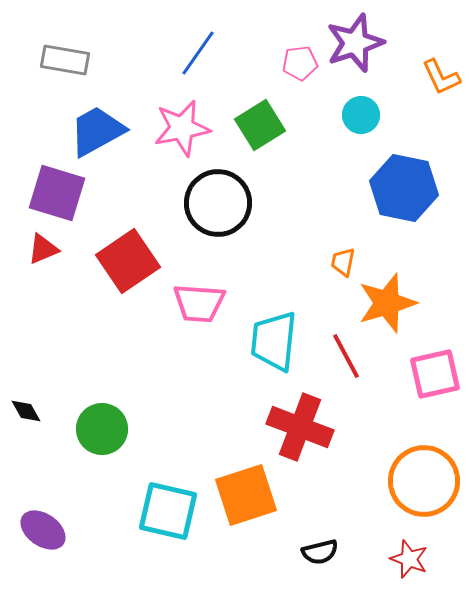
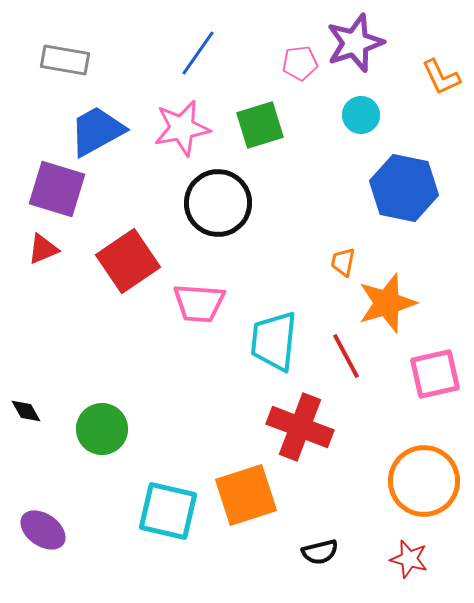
green square: rotated 15 degrees clockwise
purple square: moved 4 px up
red star: rotated 6 degrees counterclockwise
